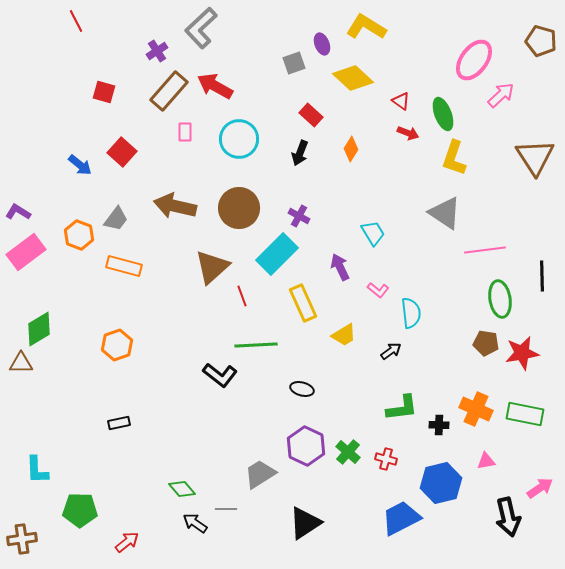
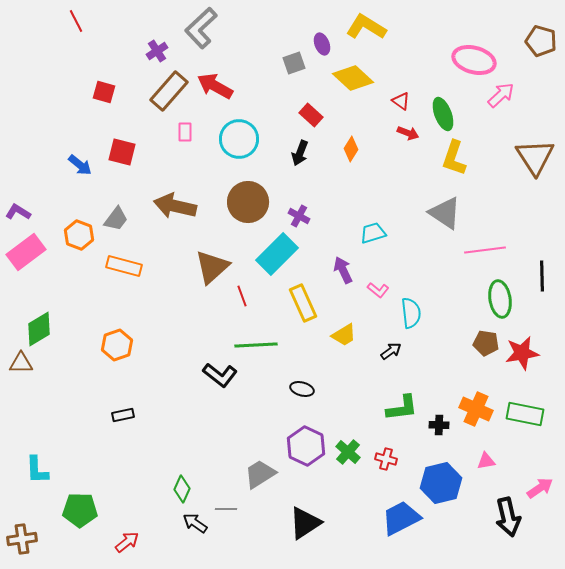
pink ellipse at (474, 60): rotated 69 degrees clockwise
red square at (122, 152): rotated 28 degrees counterclockwise
brown circle at (239, 208): moved 9 px right, 6 px up
cyan trapezoid at (373, 233): rotated 76 degrees counterclockwise
purple arrow at (340, 267): moved 3 px right, 3 px down
black rectangle at (119, 423): moved 4 px right, 8 px up
green diamond at (182, 489): rotated 64 degrees clockwise
